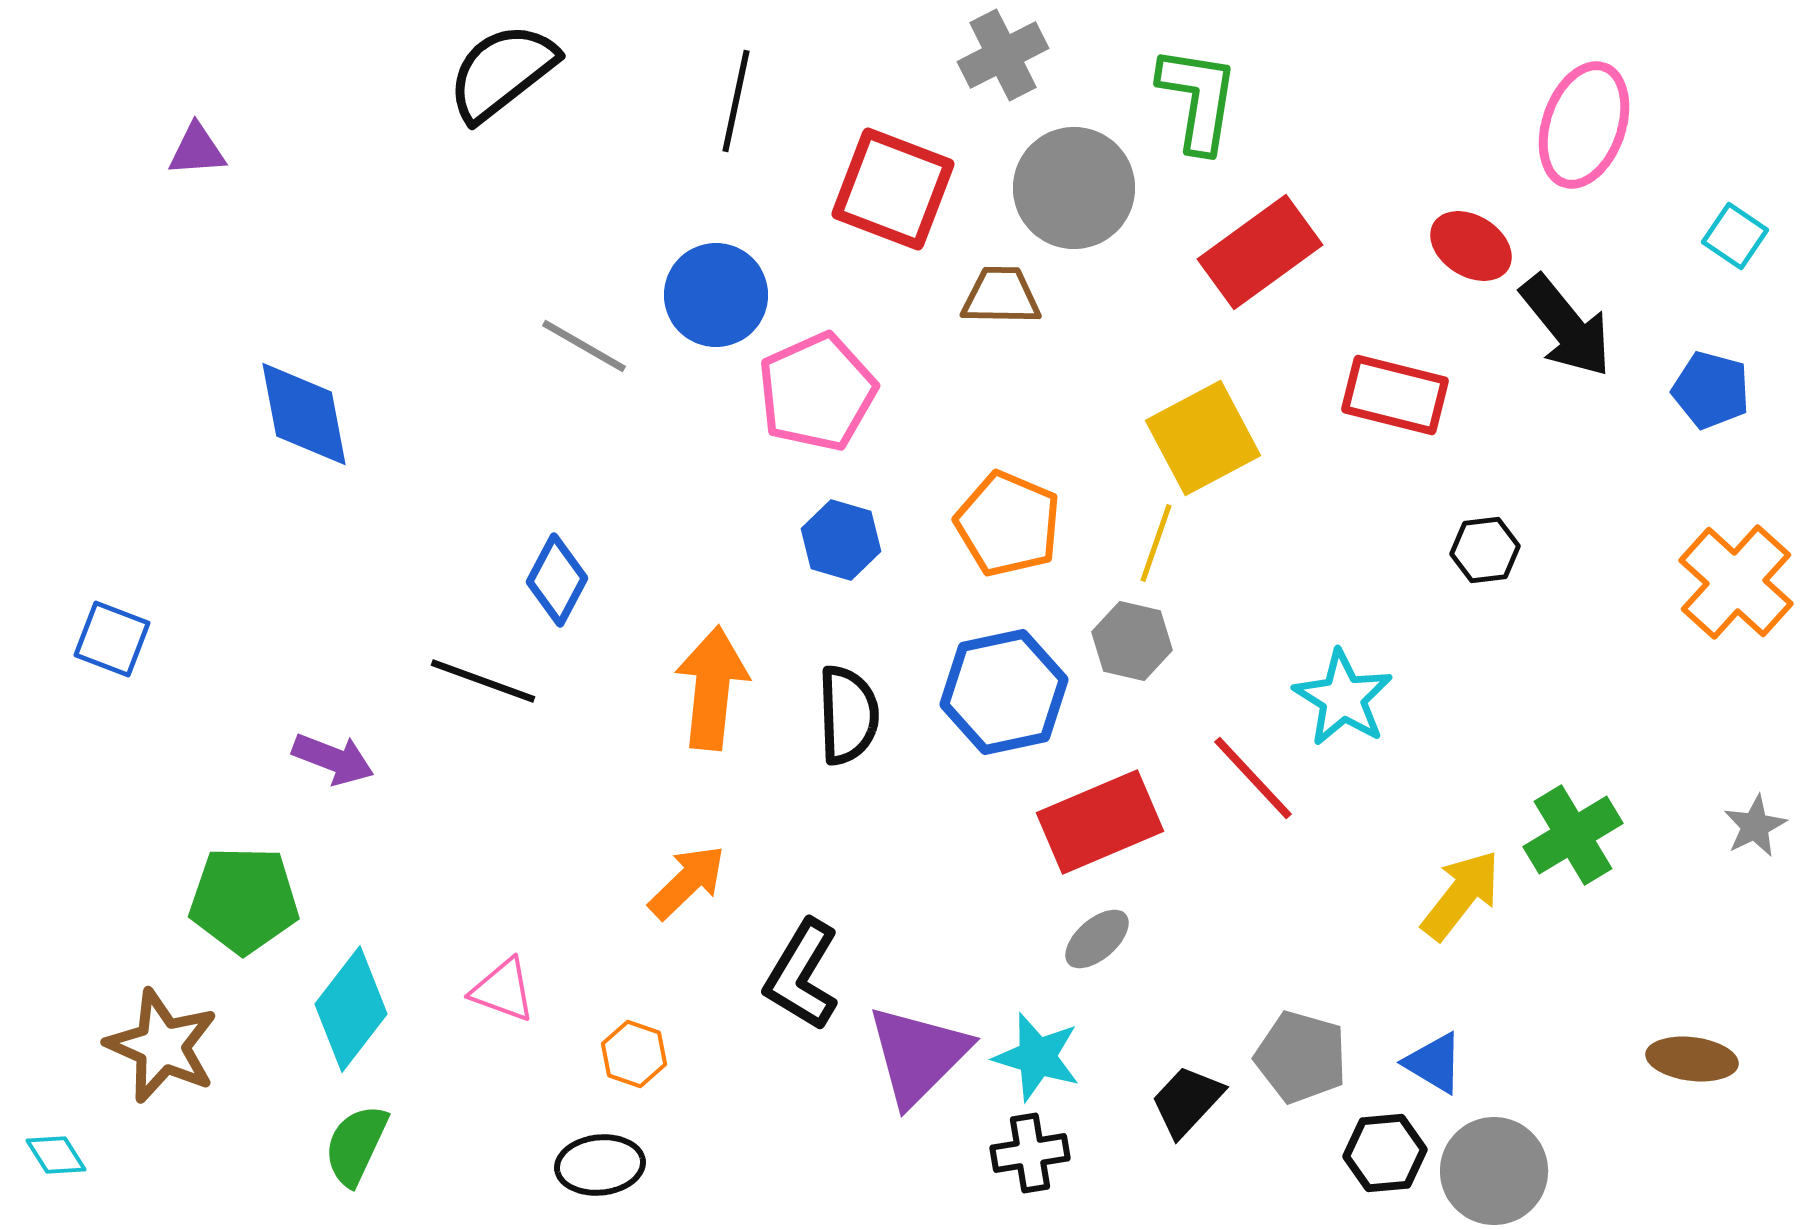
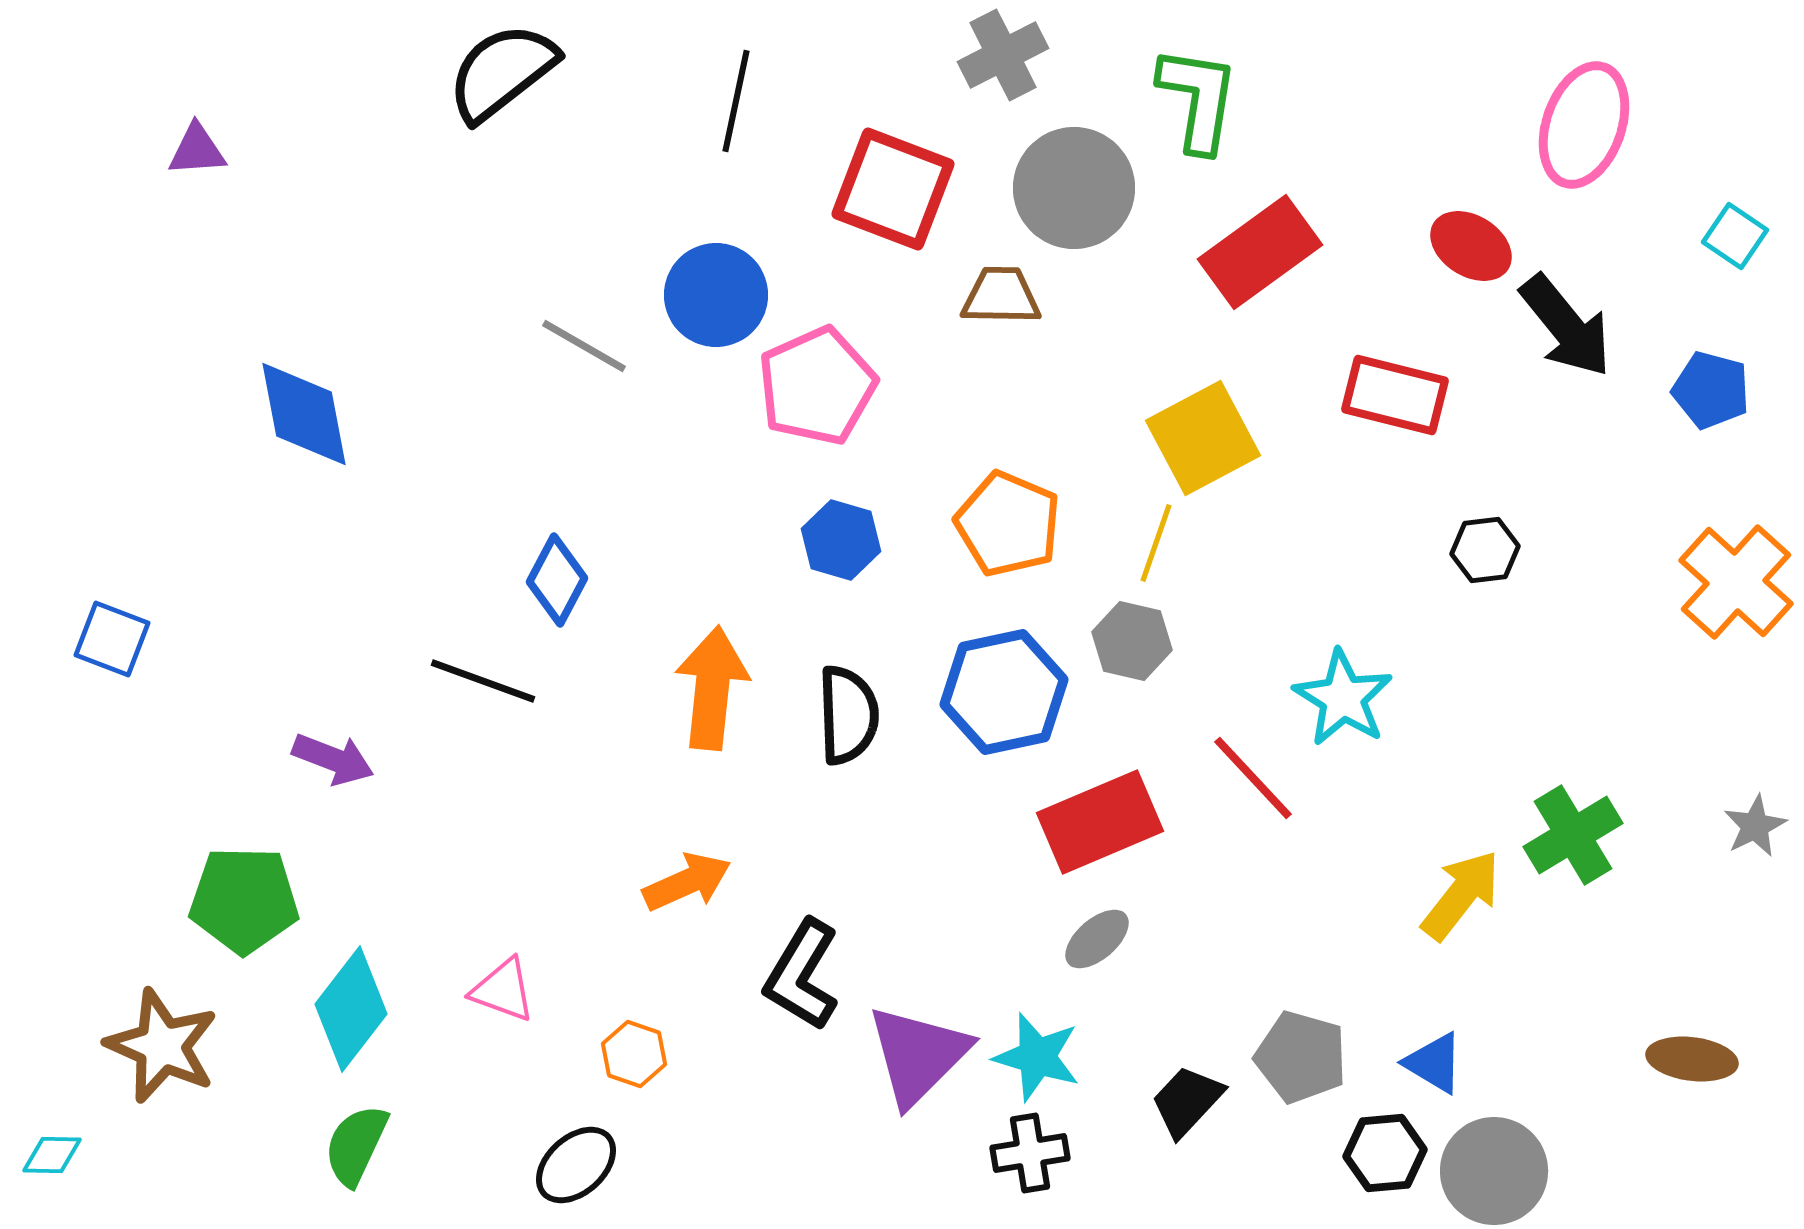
pink pentagon at (817, 392): moved 6 px up
orange arrow at (687, 882): rotated 20 degrees clockwise
cyan diamond at (56, 1155): moved 4 px left; rotated 56 degrees counterclockwise
black ellipse at (600, 1165): moved 24 px left; rotated 36 degrees counterclockwise
